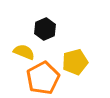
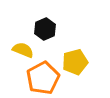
yellow semicircle: moved 1 px left, 2 px up
